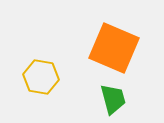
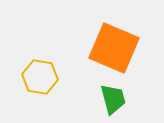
yellow hexagon: moved 1 px left
